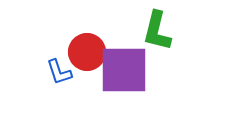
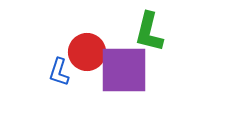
green L-shape: moved 8 px left, 1 px down
blue L-shape: rotated 36 degrees clockwise
